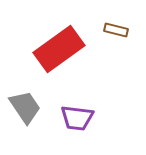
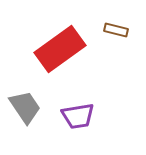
red rectangle: moved 1 px right
purple trapezoid: moved 1 px right, 2 px up; rotated 16 degrees counterclockwise
